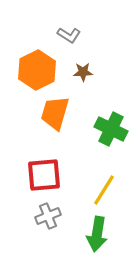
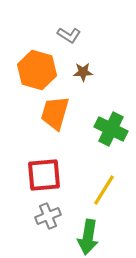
orange hexagon: rotated 18 degrees counterclockwise
green arrow: moved 9 px left, 3 px down
